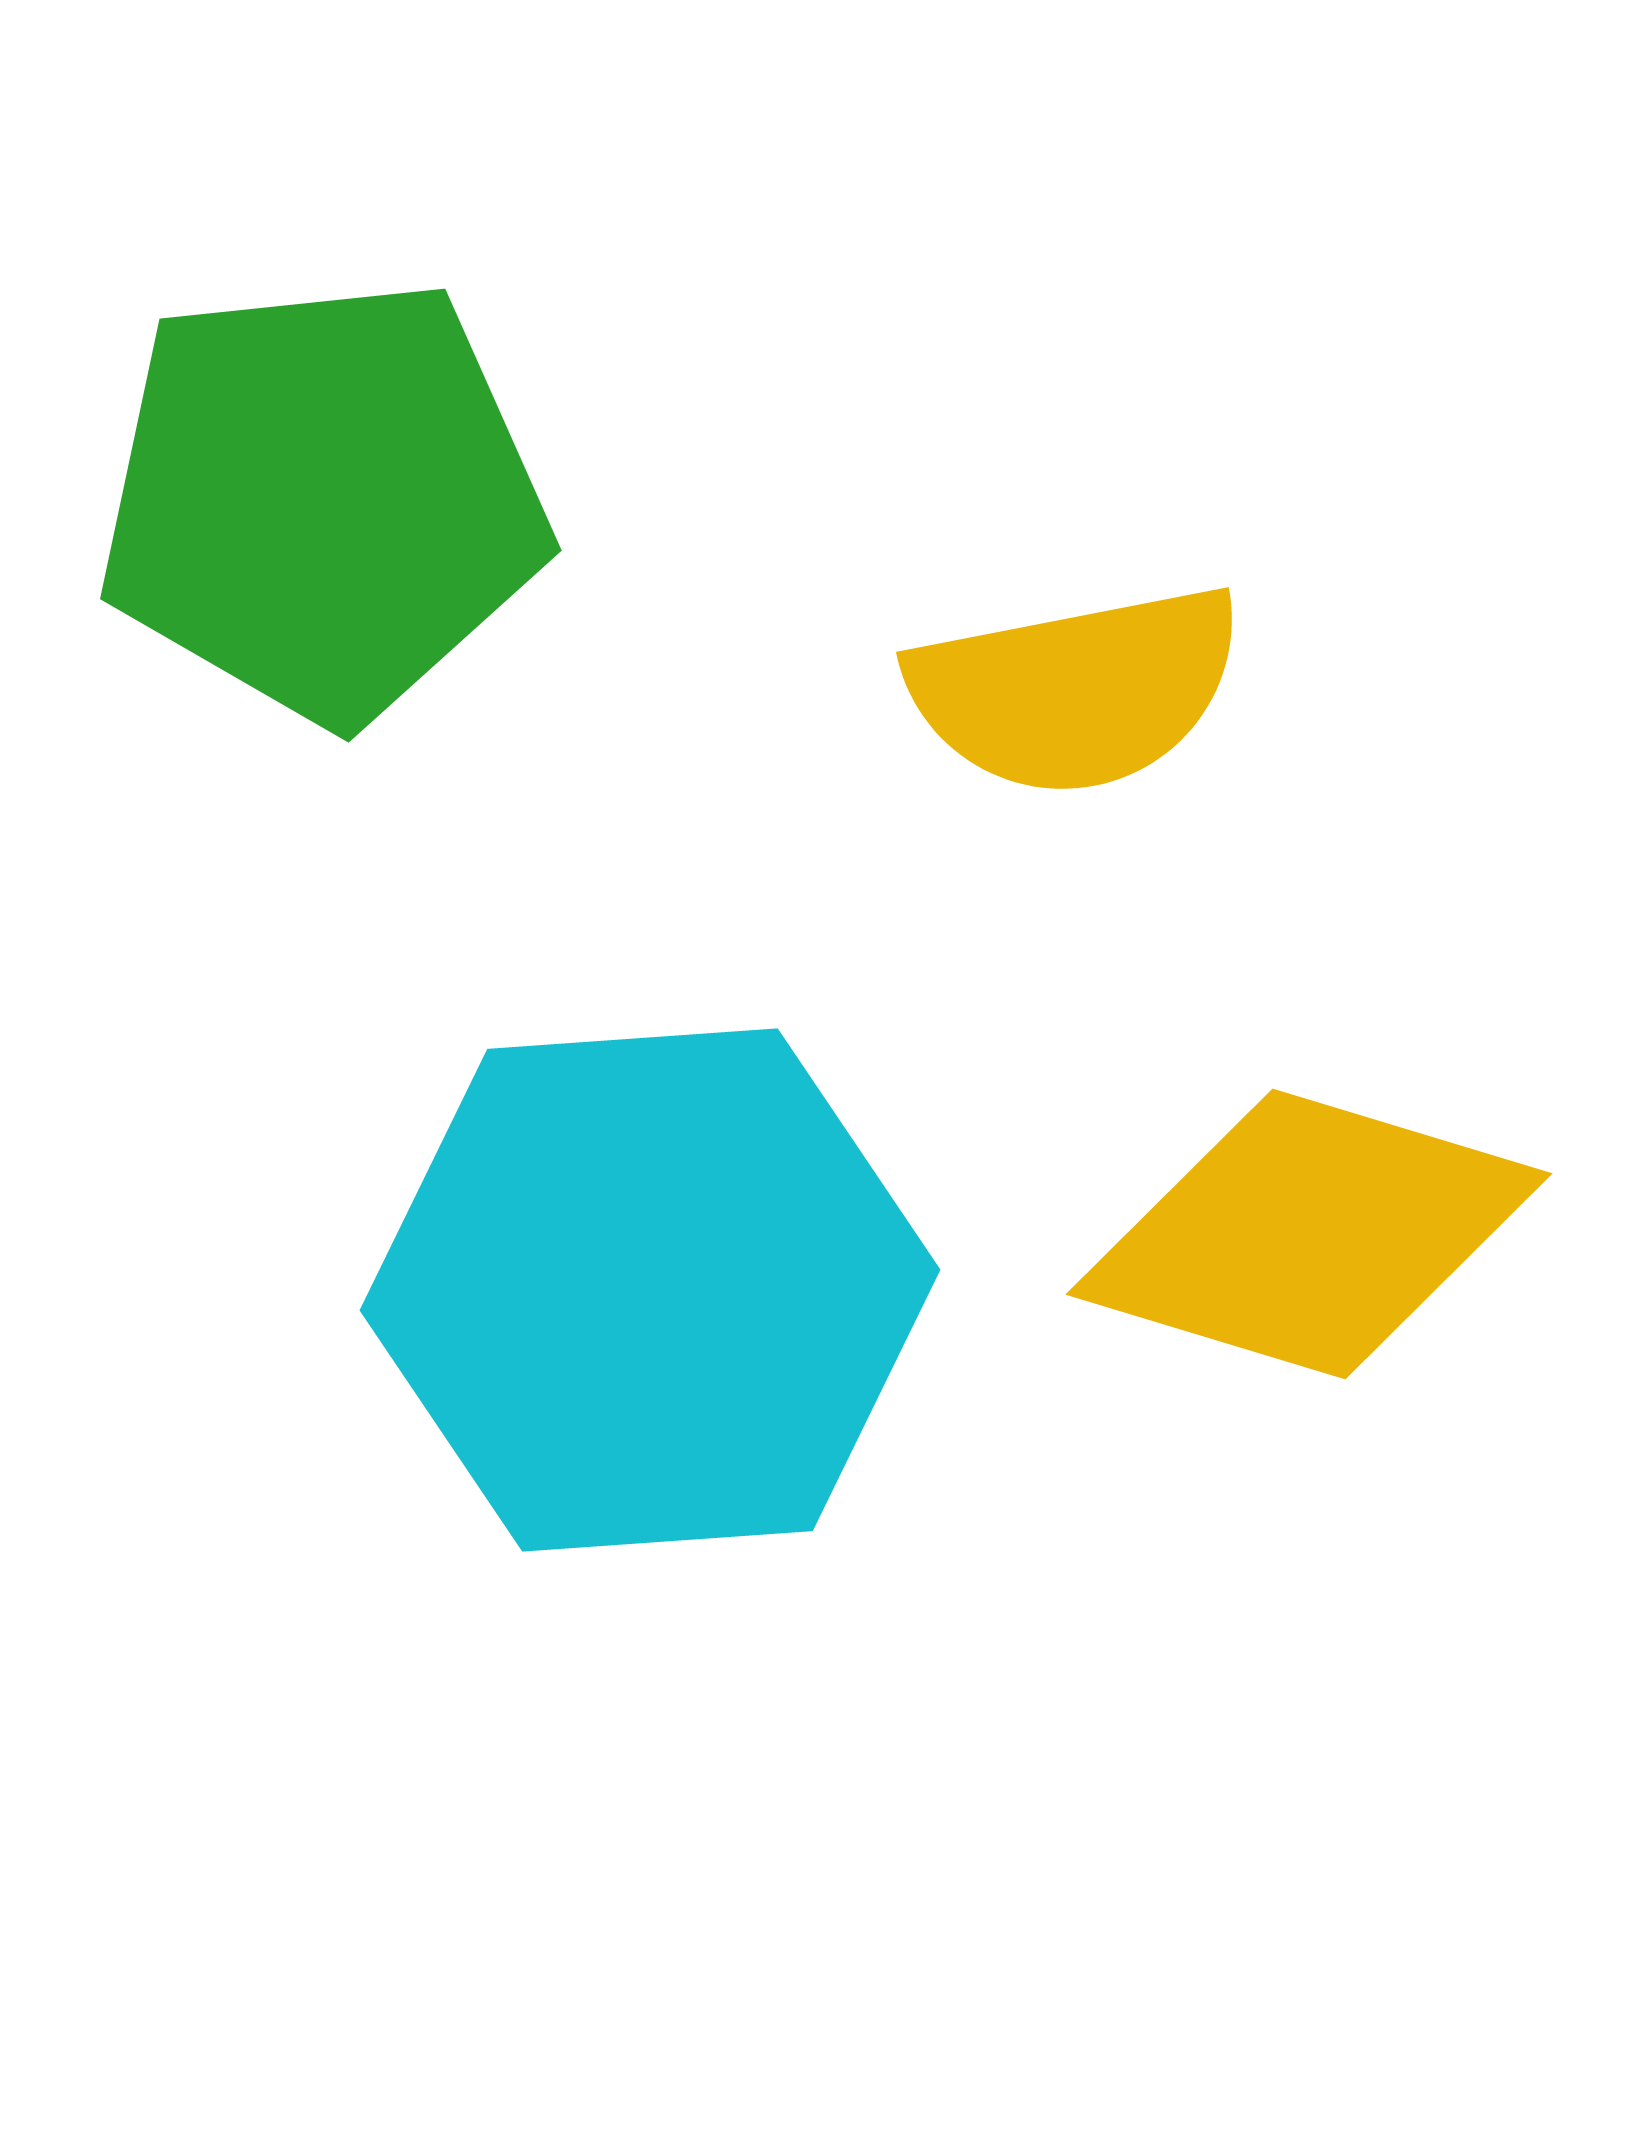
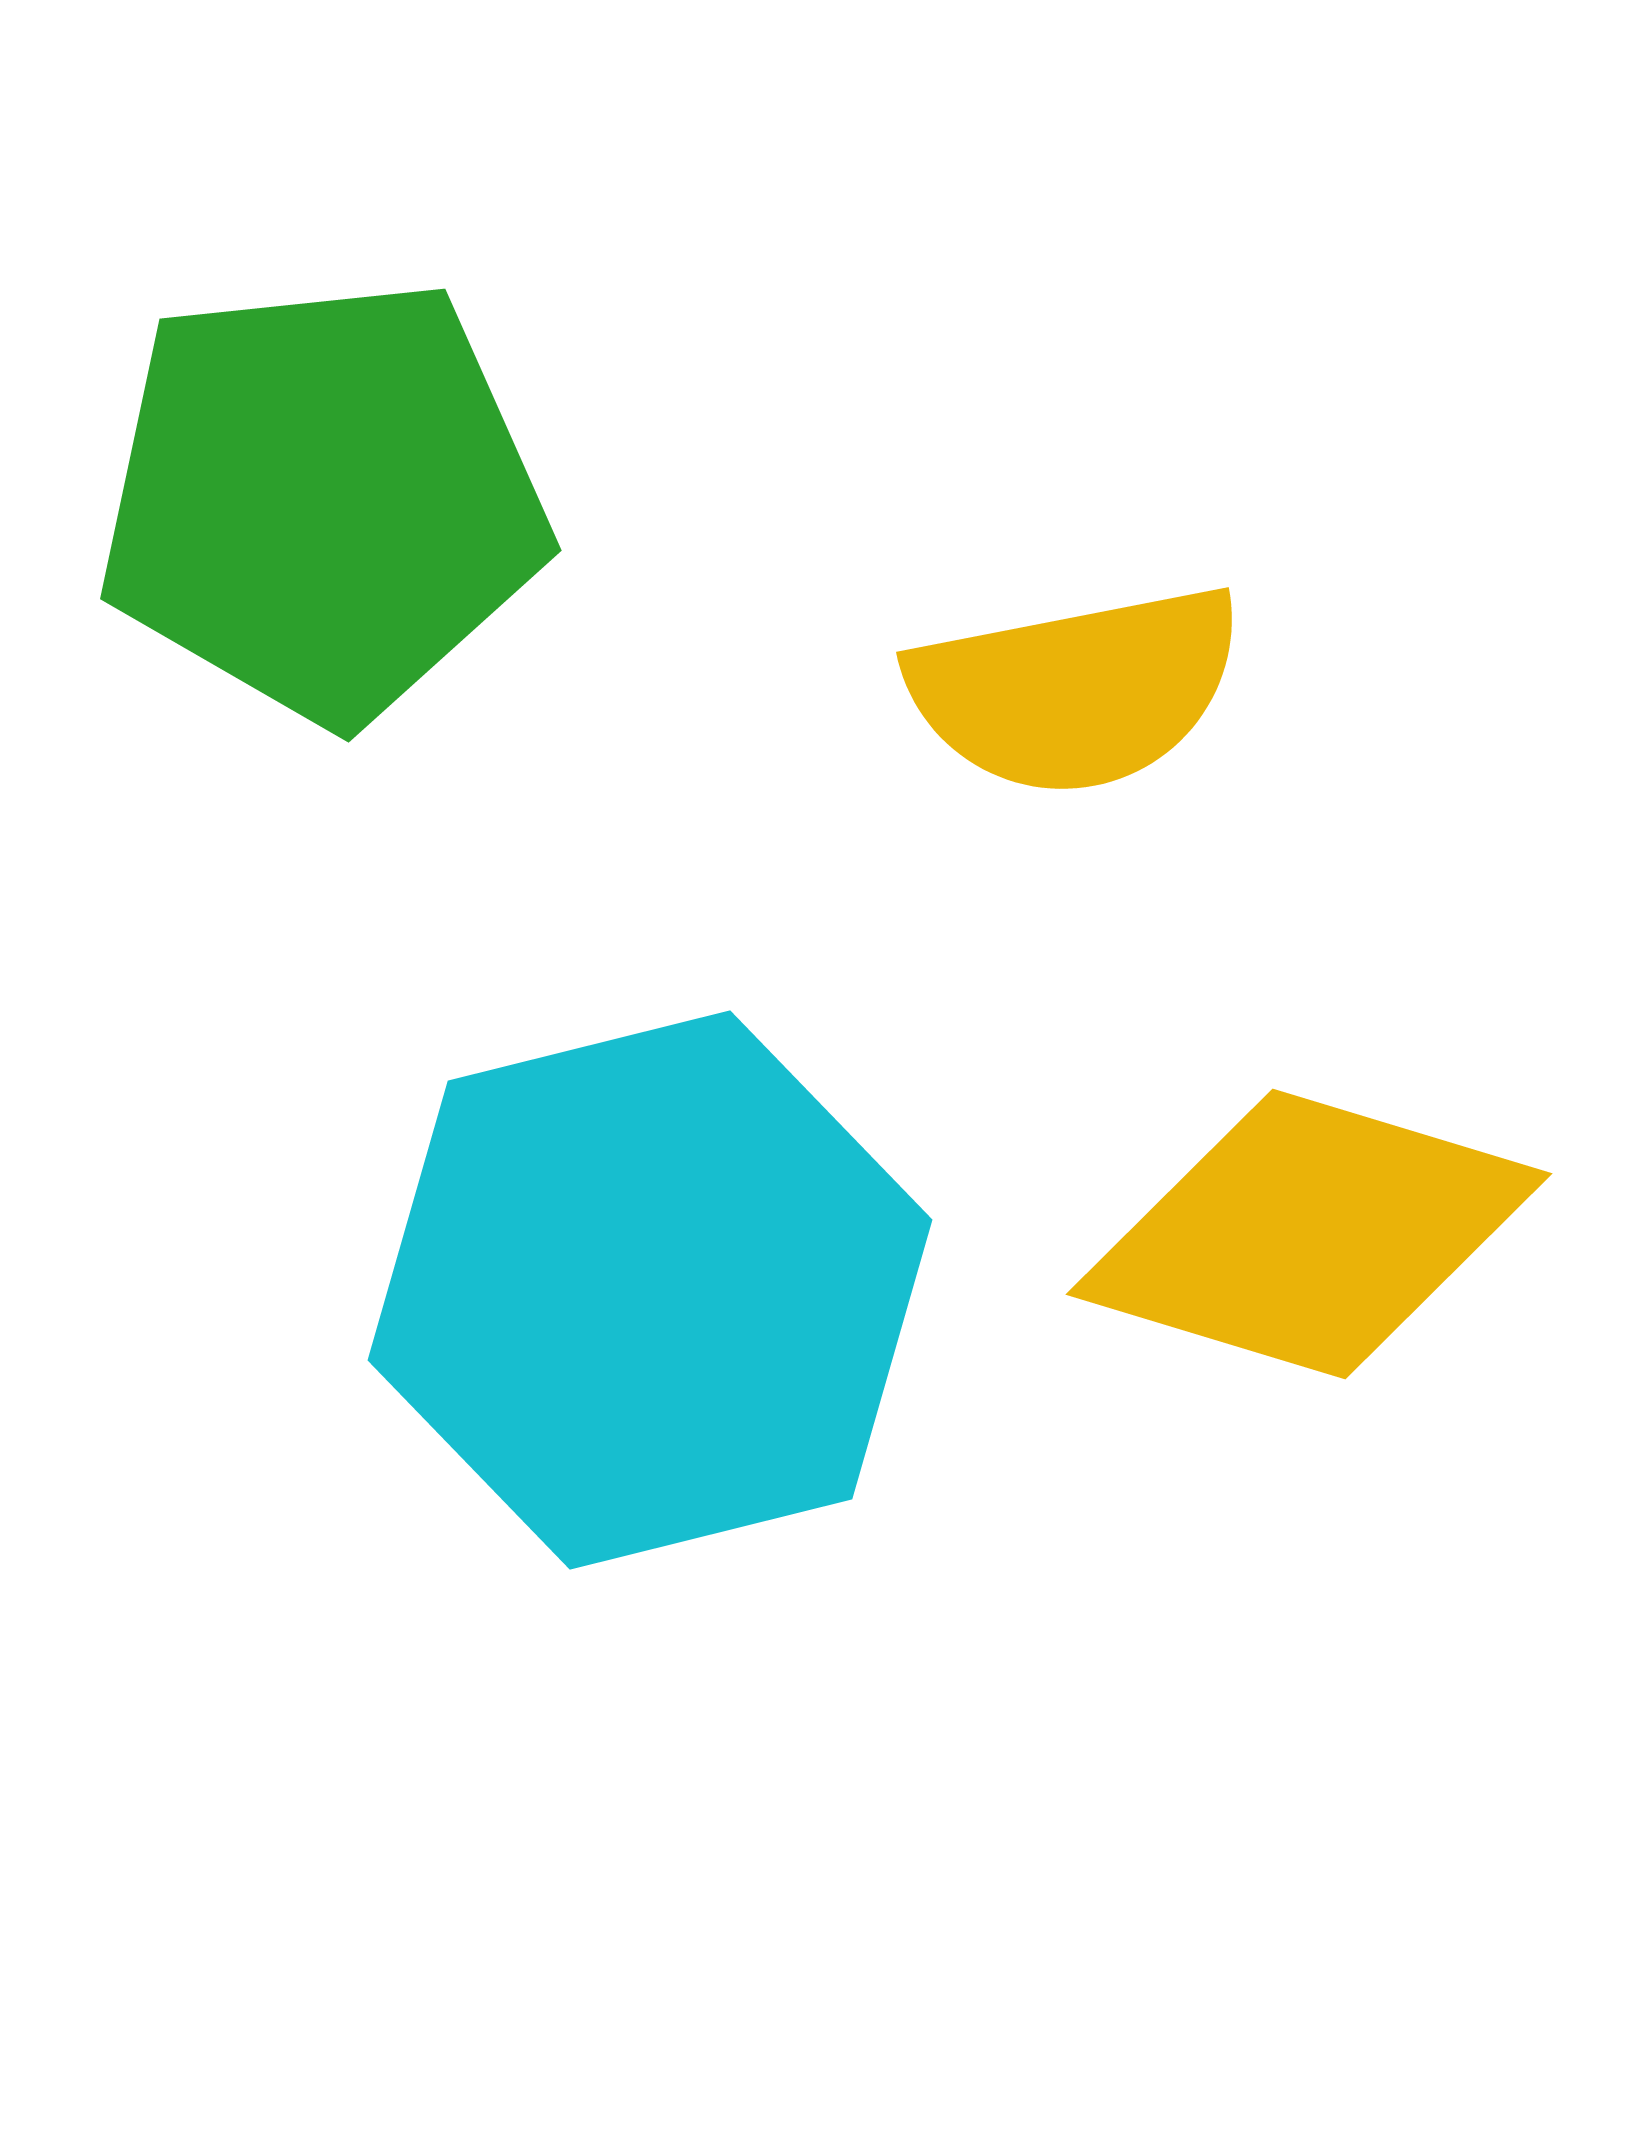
cyan hexagon: rotated 10 degrees counterclockwise
